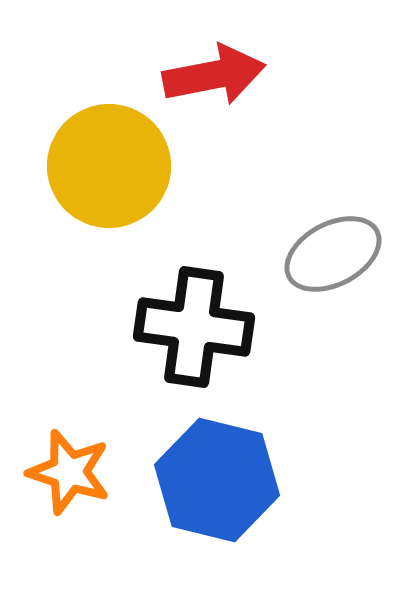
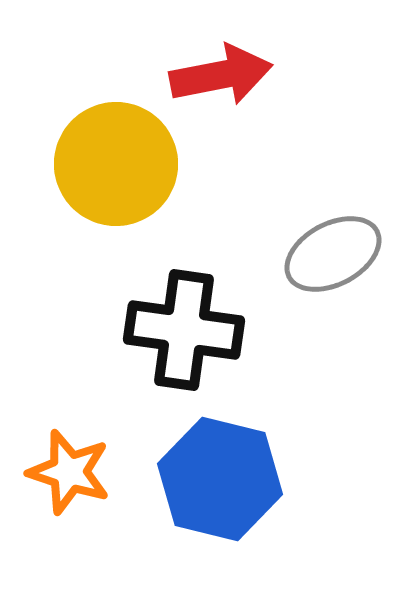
red arrow: moved 7 px right
yellow circle: moved 7 px right, 2 px up
black cross: moved 10 px left, 3 px down
blue hexagon: moved 3 px right, 1 px up
